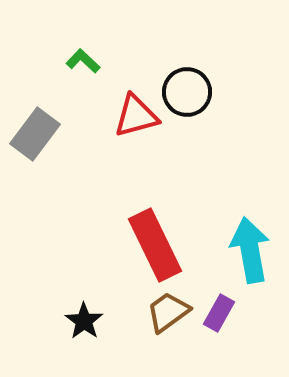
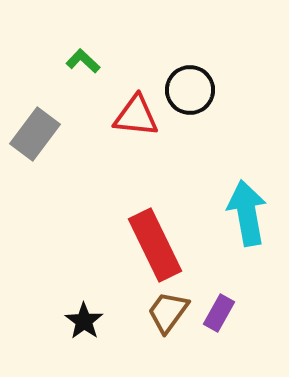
black circle: moved 3 px right, 2 px up
red triangle: rotated 21 degrees clockwise
cyan arrow: moved 3 px left, 37 px up
brown trapezoid: rotated 18 degrees counterclockwise
